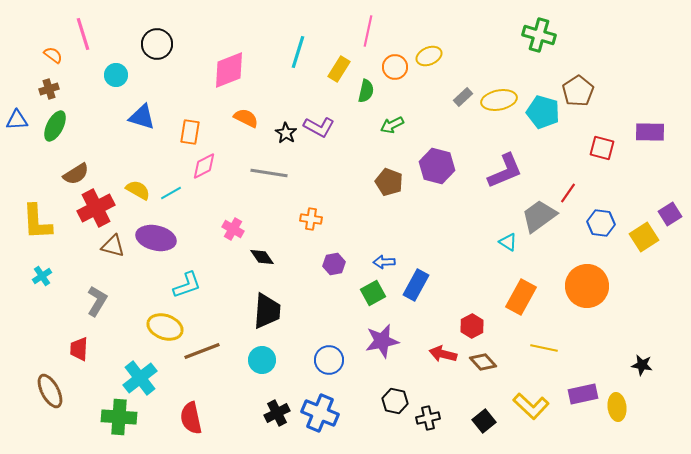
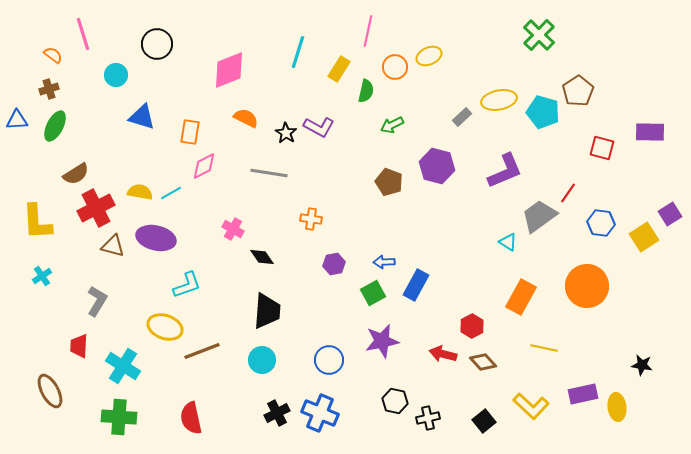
green cross at (539, 35): rotated 28 degrees clockwise
gray rectangle at (463, 97): moved 1 px left, 20 px down
yellow semicircle at (138, 190): moved 2 px right, 2 px down; rotated 20 degrees counterclockwise
red trapezoid at (79, 349): moved 3 px up
cyan cross at (140, 378): moved 17 px left, 12 px up; rotated 20 degrees counterclockwise
